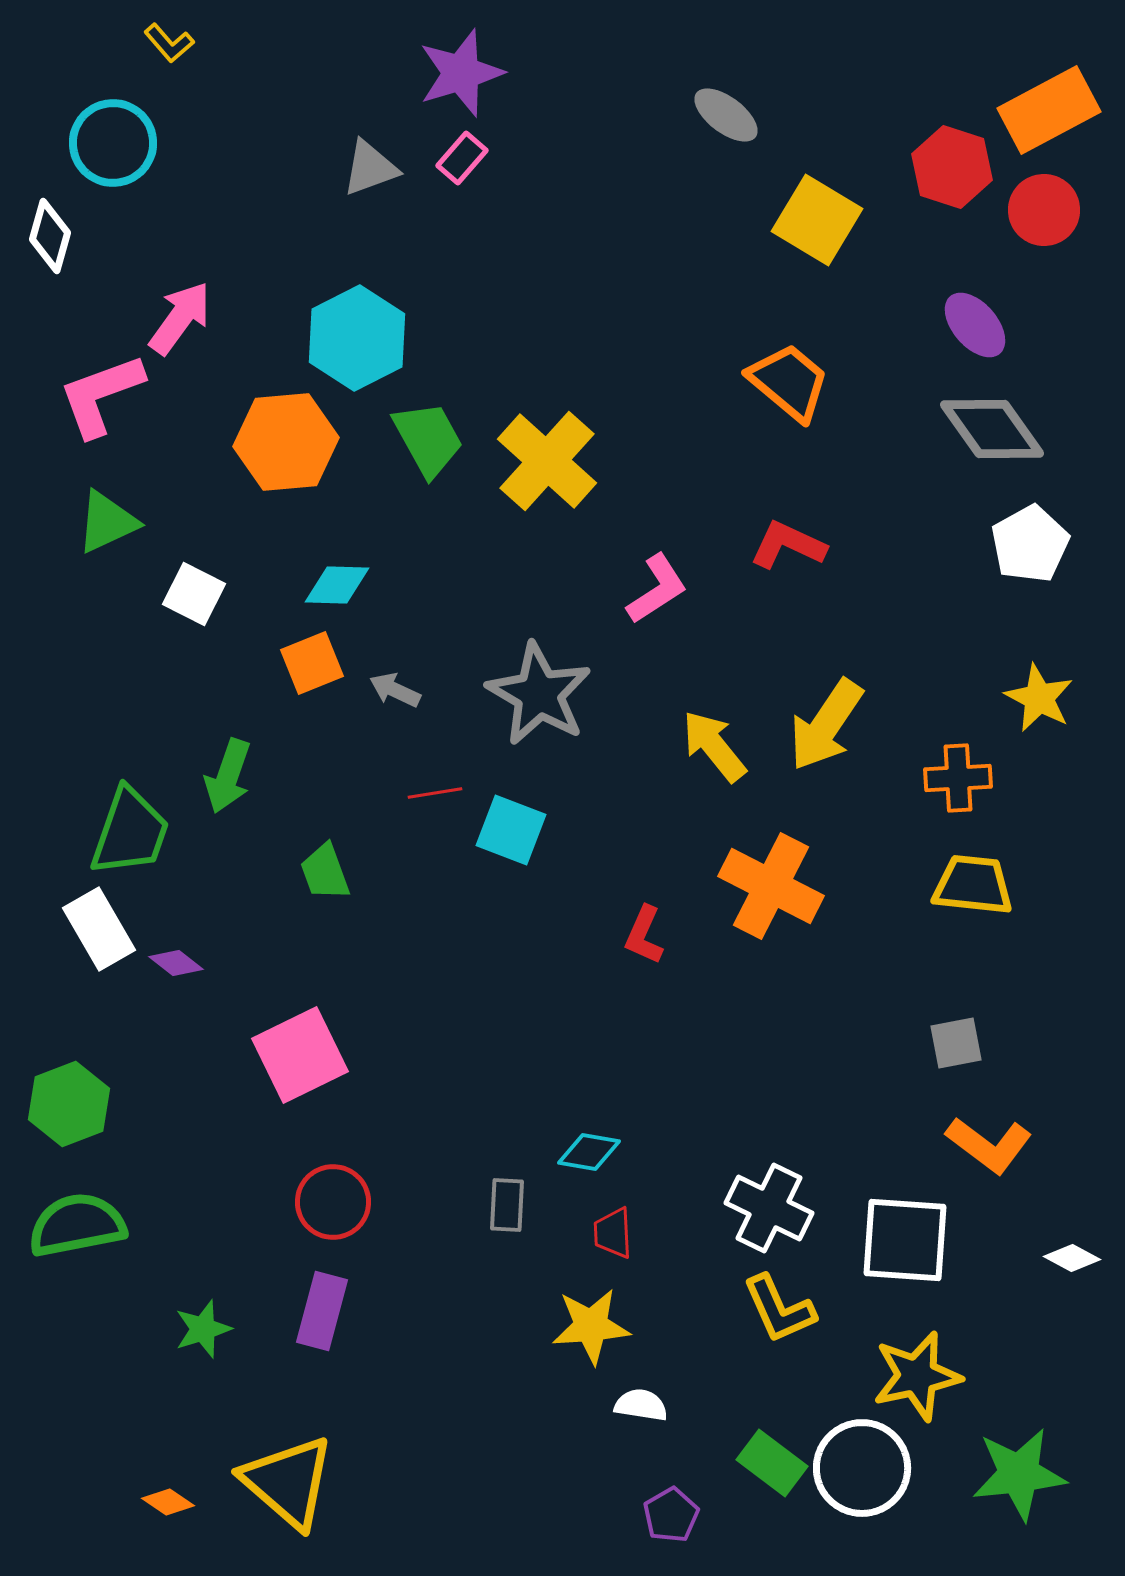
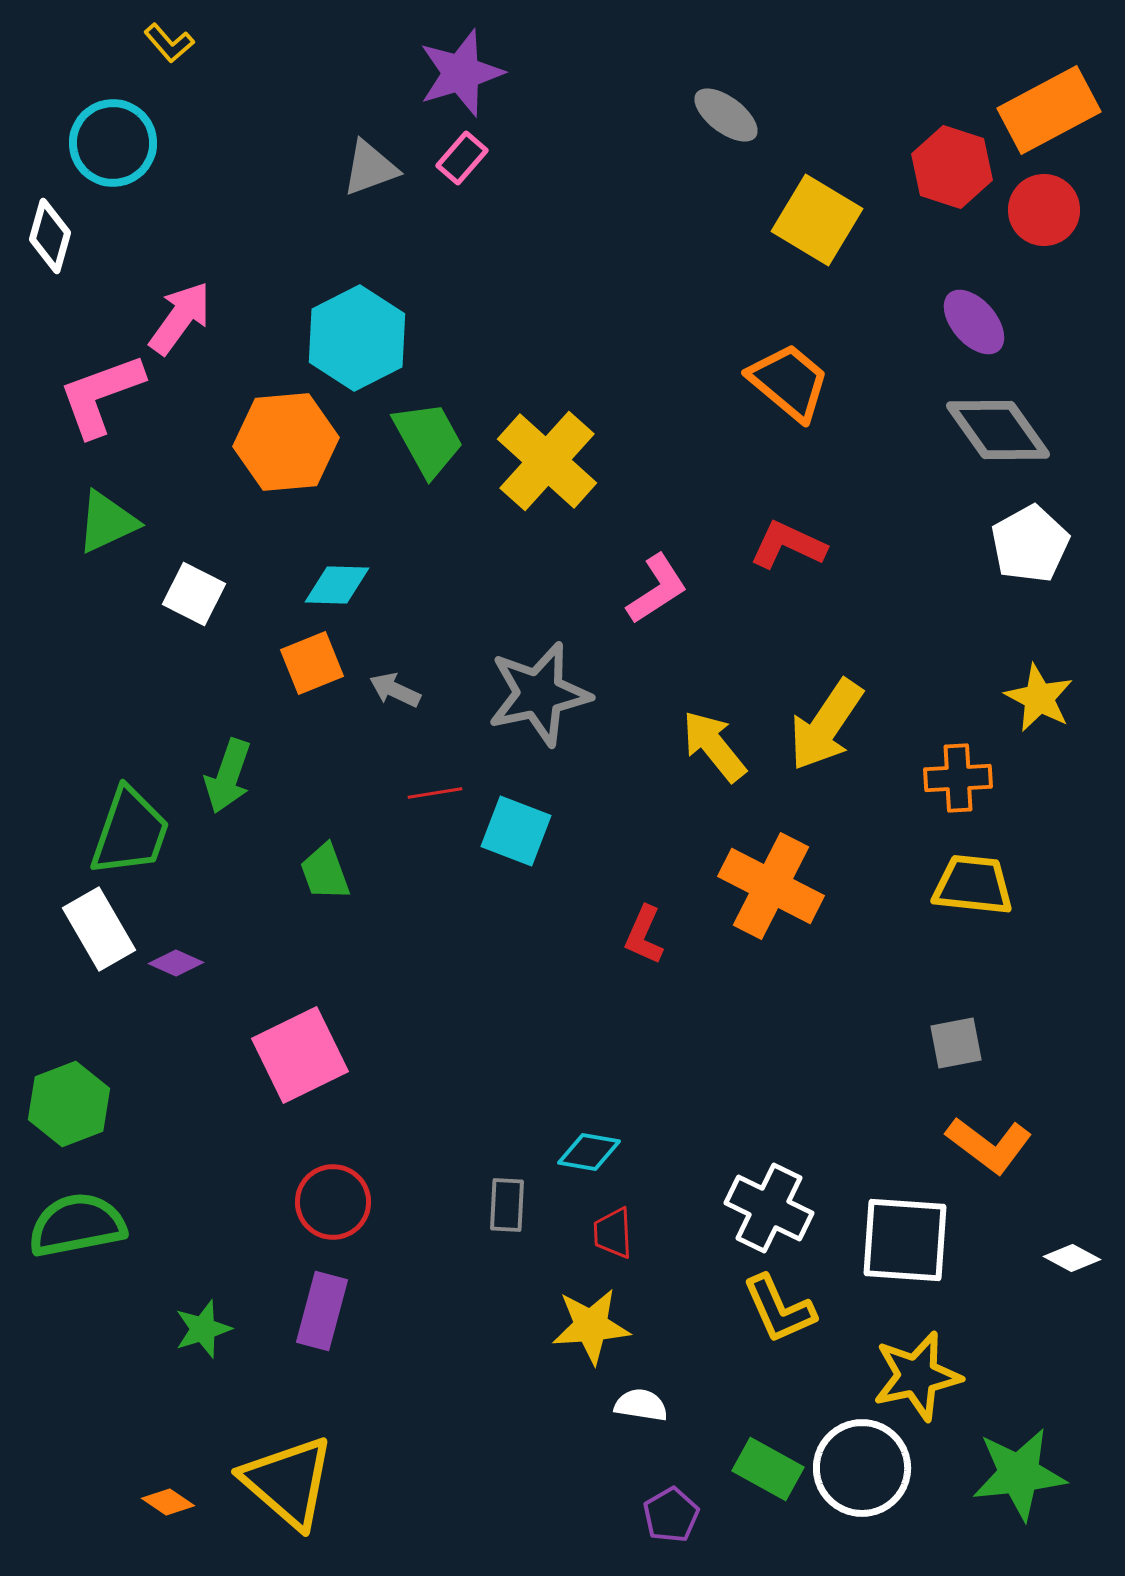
purple ellipse at (975, 325): moved 1 px left, 3 px up
gray diamond at (992, 429): moved 6 px right, 1 px down
gray star at (539, 694): rotated 30 degrees clockwise
cyan square at (511, 830): moved 5 px right, 1 px down
purple diamond at (176, 963): rotated 14 degrees counterclockwise
green rectangle at (772, 1463): moved 4 px left, 6 px down; rotated 8 degrees counterclockwise
